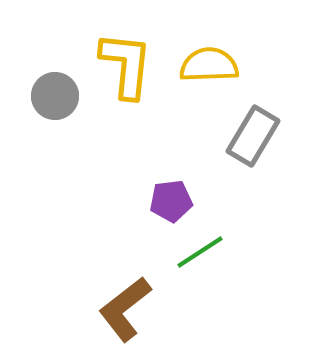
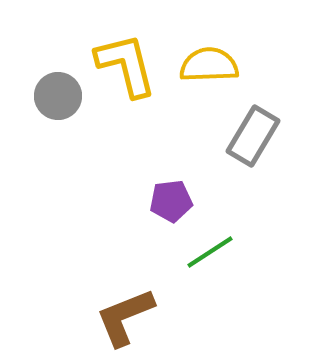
yellow L-shape: rotated 20 degrees counterclockwise
gray circle: moved 3 px right
green line: moved 10 px right
brown L-shape: moved 8 px down; rotated 16 degrees clockwise
